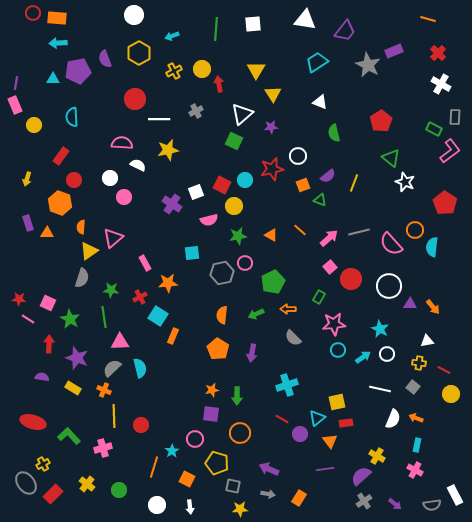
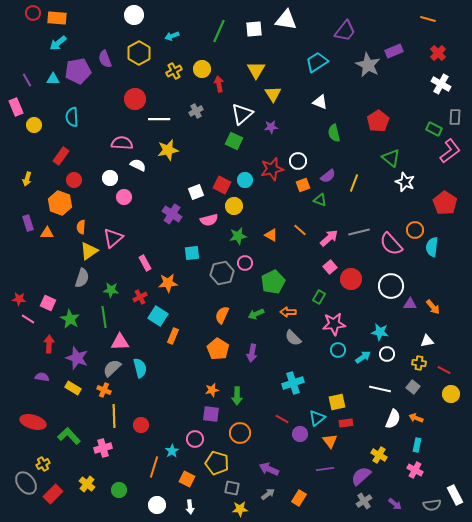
white triangle at (305, 20): moved 19 px left
white square at (253, 24): moved 1 px right, 5 px down
green line at (216, 29): moved 3 px right, 2 px down; rotated 20 degrees clockwise
cyan arrow at (58, 43): rotated 36 degrees counterclockwise
purple line at (16, 83): moved 11 px right, 3 px up; rotated 40 degrees counterclockwise
pink rectangle at (15, 105): moved 1 px right, 2 px down
red pentagon at (381, 121): moved 3 px left
white circle at (298, 156): moved 5 px down
purple cross at (172, 204): moved 10 px down
white circle at (389, 286): moved 2 px right
orange arrow at (288, 309): moved 3 px down
orange semicircle at (222, 315): rotated 18 degrees clockwise
cyan star at (380, 329): moved 3 px down; rotated 18 degrees counterclockwise
cyan cross at (287, 385): moved 6 px right, 2 px up
yellow cross at (377, 456): moved 2 px right, 1 px up
gray square at (233, 486): moved 1 px left, 2 px down
gray arrow at (268, 494): rotated 48 degrees counterclockwise
